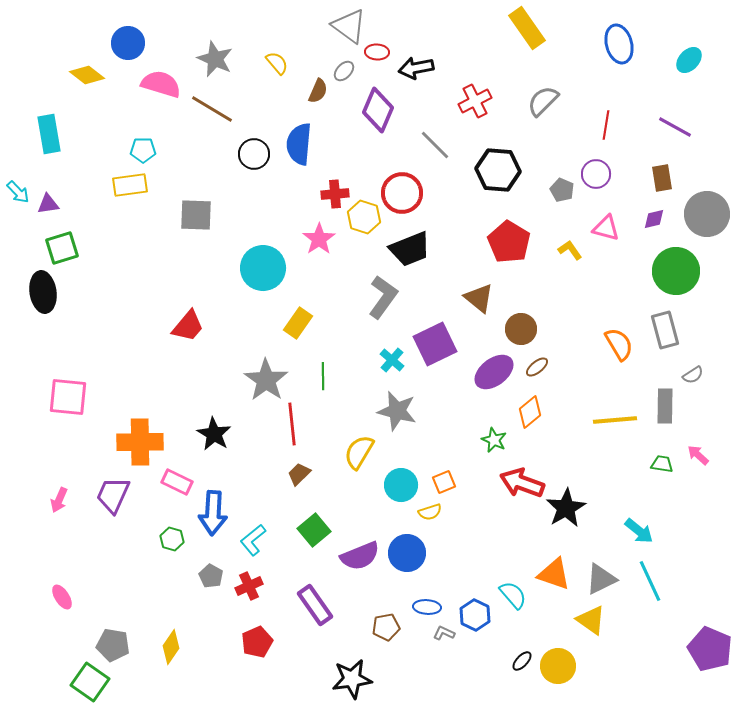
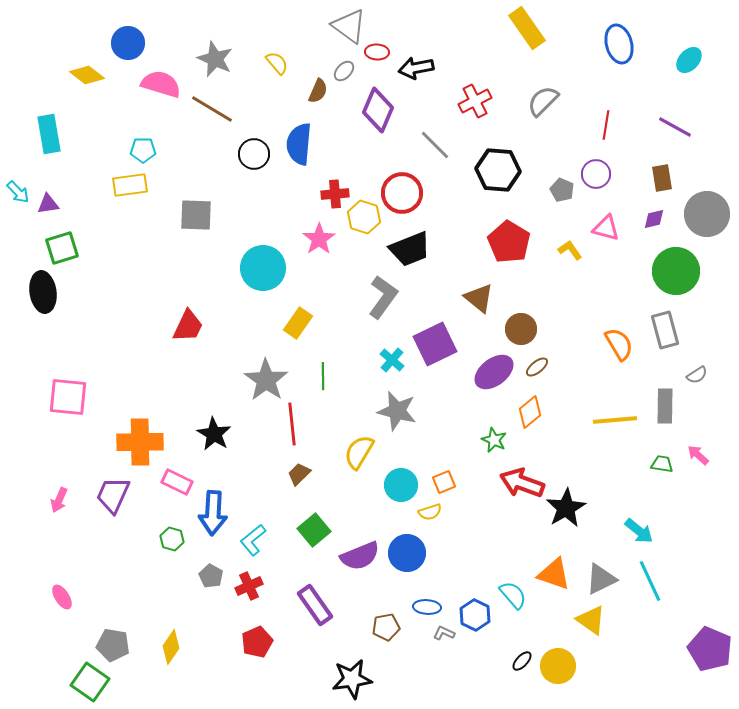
red trapezoid at (188, 326): rotated 15 degrees counterclockwise
gray semicircle at (693, 375): moved 4 px right
